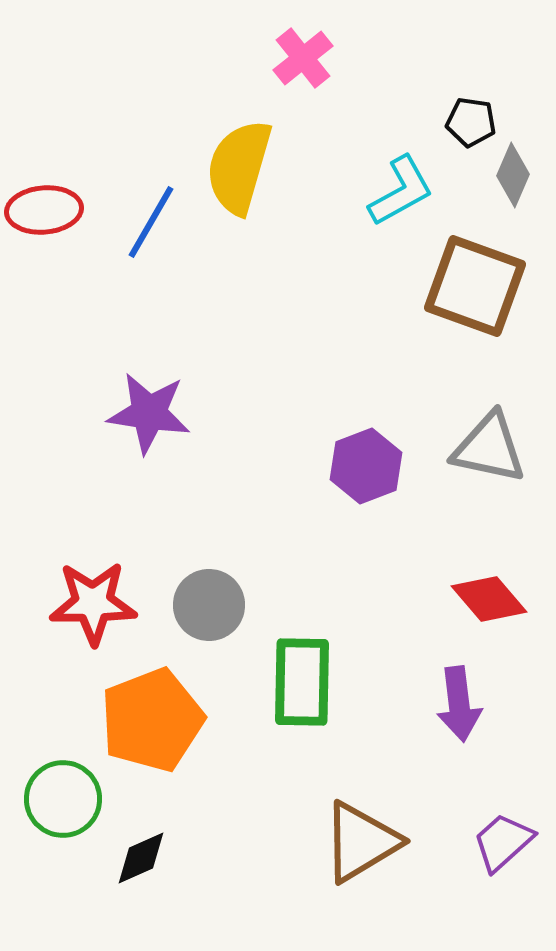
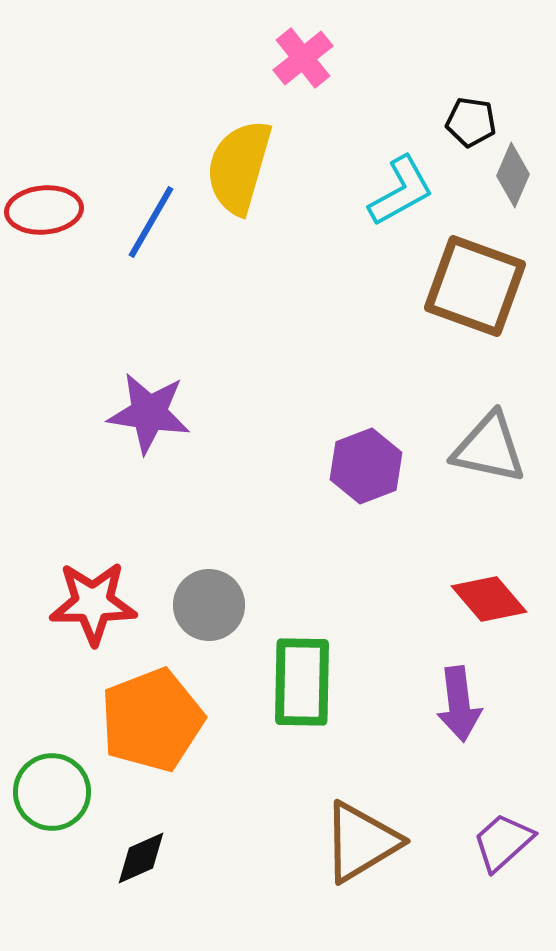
green circle: moved 11 px left, 7 px up
